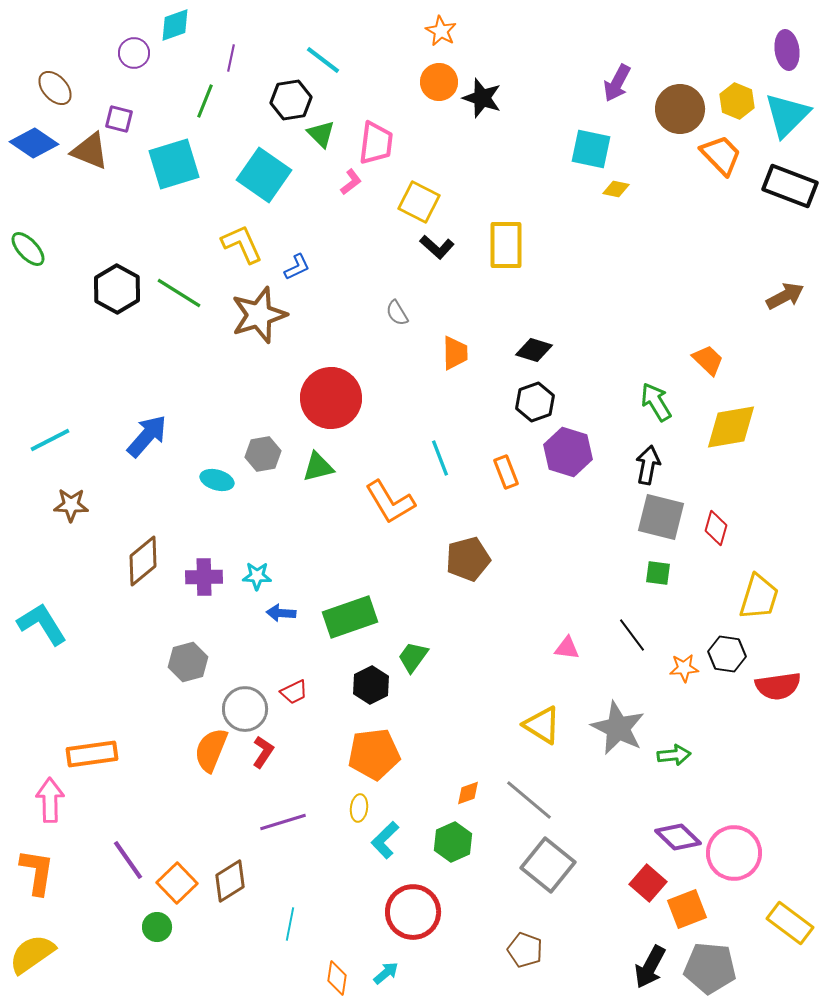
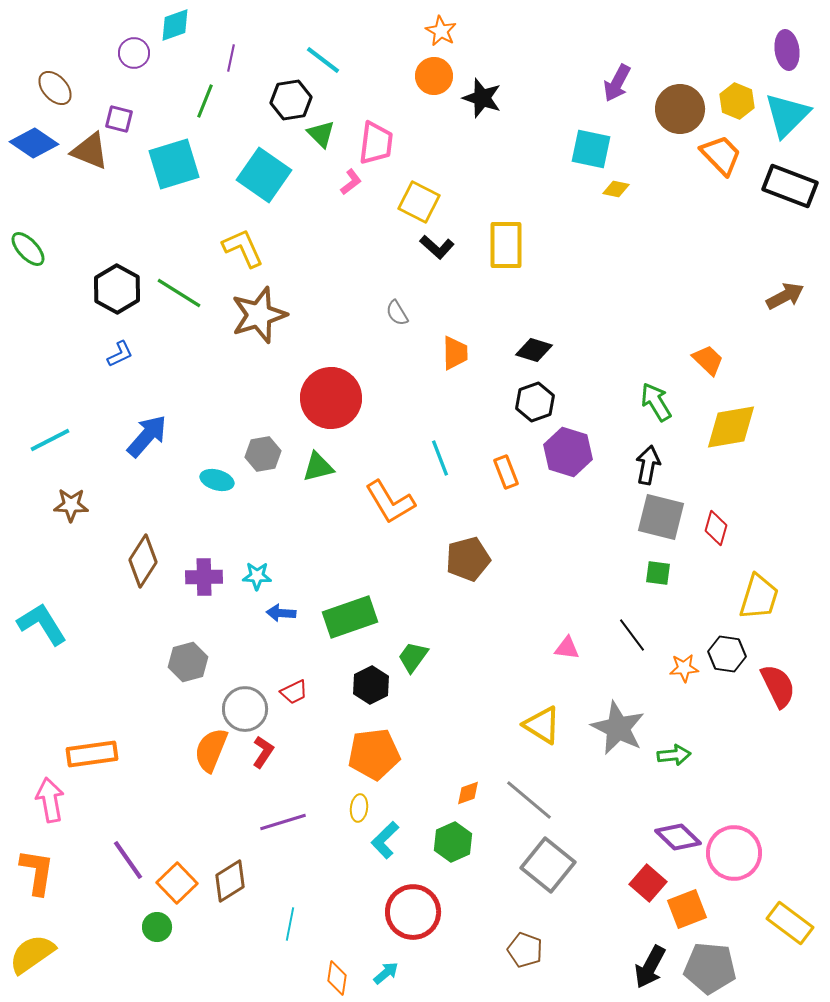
orange circle at (439, 82): moved 5 px left, 6 px up
yellow L-shape at (242, 244): moved 1 px right, 4 px down
blue L-shape at (297, 267): moved 177 px left, 87 px down
brown diamond at (143, 561): rotated 18 degrees counterclockwise
red semicircle at (778, 686): rotated 108 degrees counterclockwise
pink arrow at (50, 800): rotated 9 degrees counterclockwise
